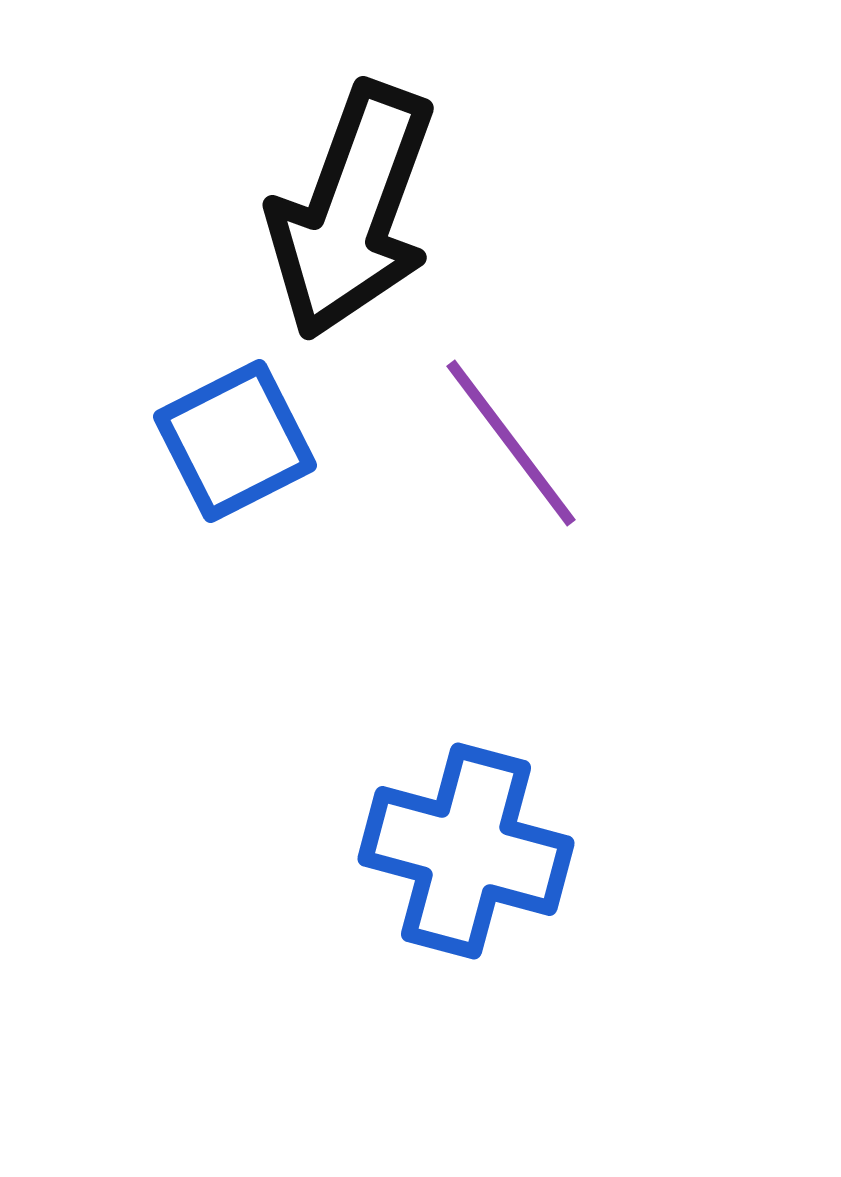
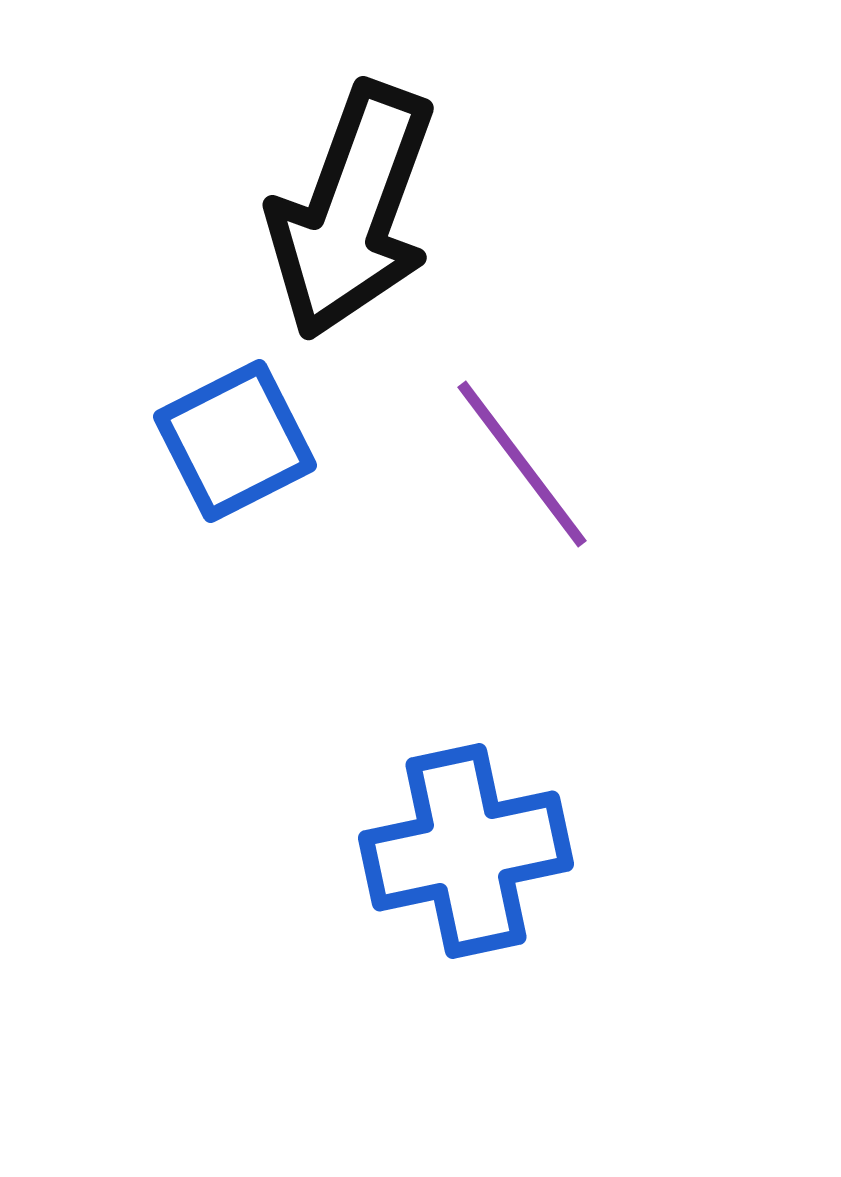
purple line: moved 11 px right, 21 px down
blue cross: rotated 27 degrees counterclockwise
